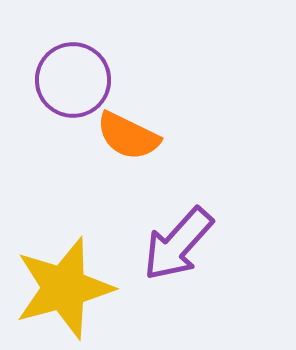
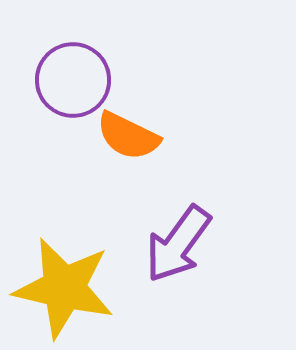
purple arrow: rotated 6 degrees counterclockwise
yellow star: rotated 28 degrees clockwise
